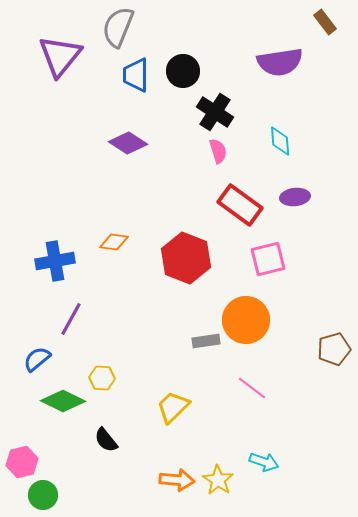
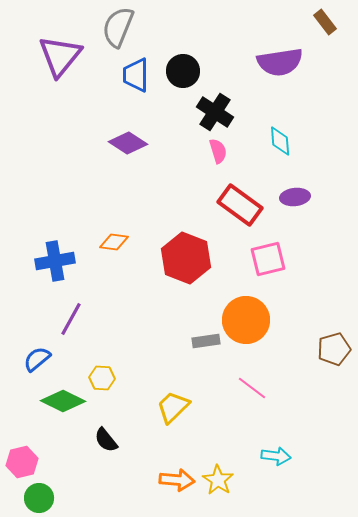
cyan arrow: moved 12 px right, 6 px up; rotated 12 degrees counterclockwise
green circle: moved 4 px left, 3 px down
